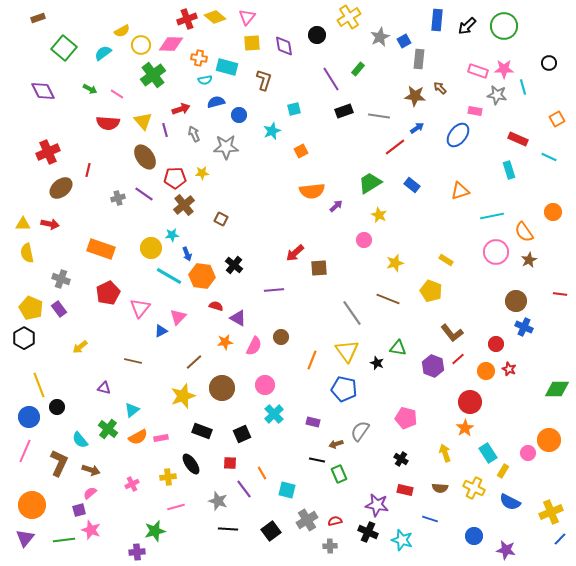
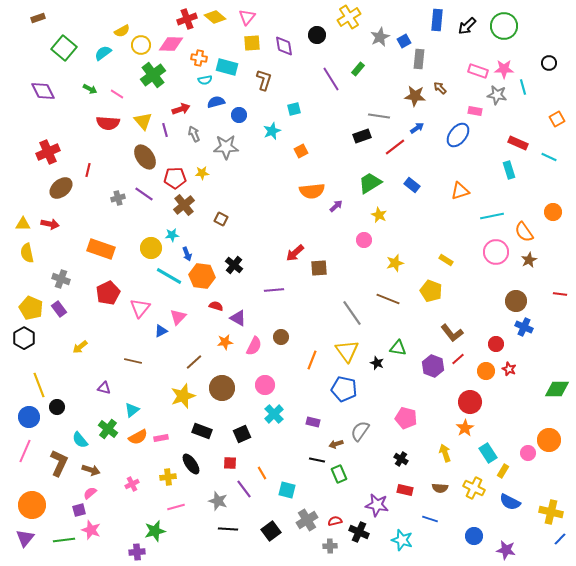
black rectangle at (344, 111): moved 18 px right, 25 px down
red rectangle at (518, 139): moved 4 px down
yellow cross at (551, 512): rotated 35 degrees clockwise
black cross at (368, 532): moved 9 px left
